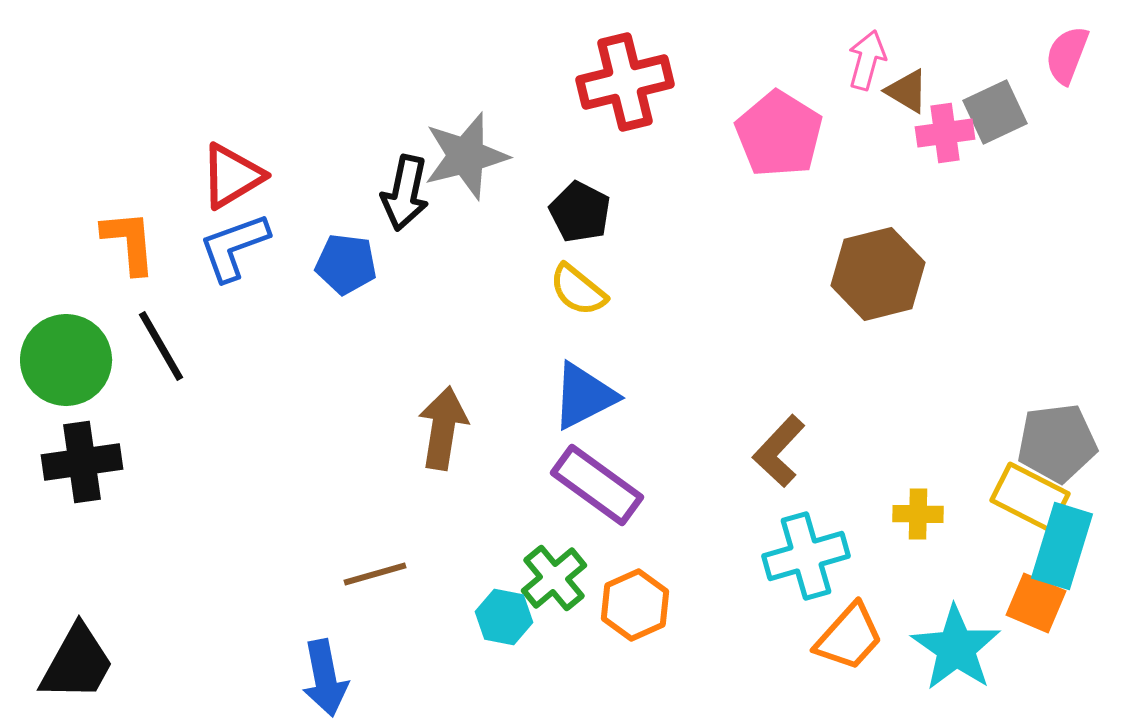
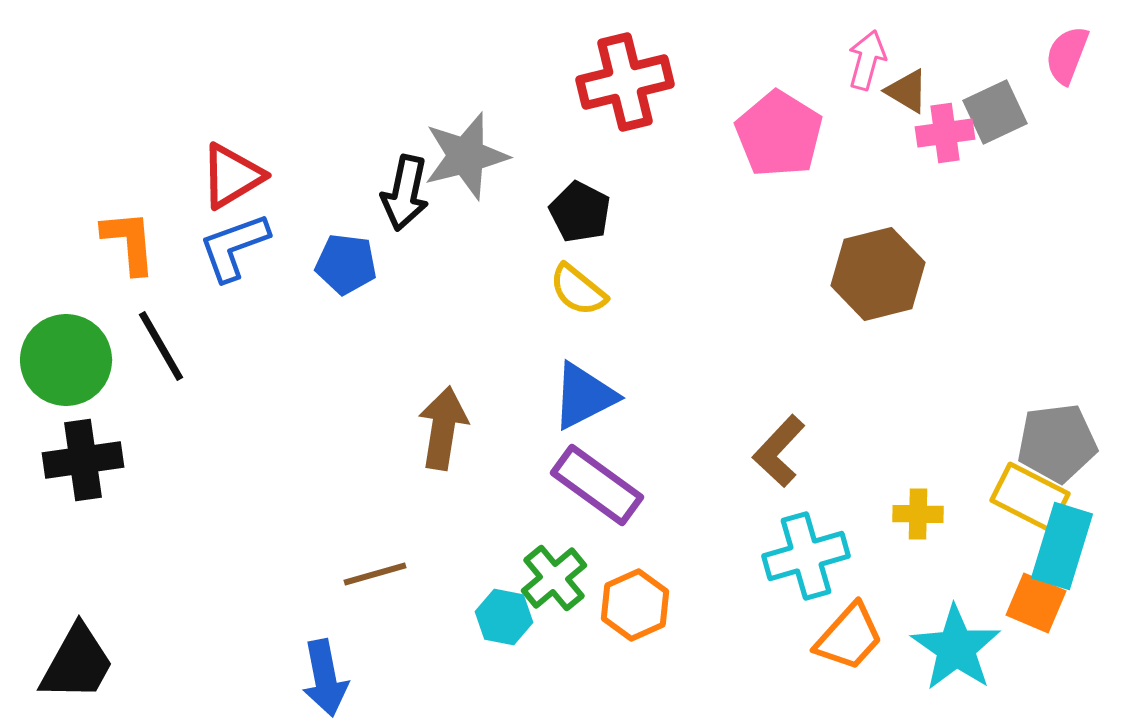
black cross: moved 1 px right, 2 px up
